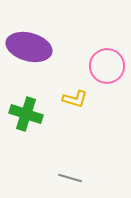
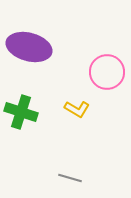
pink circle: moved 6 px down
yellow L-shape: moved 2 px right, 10 px down; rotated 15 degrees clockwise
green cross: moved 5 px left, 2 px up
